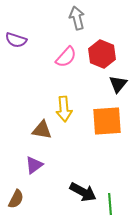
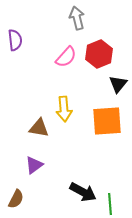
purple semicircle: moved 1 px left; rotated 115 degrees counterclockwise
red hexagon: moved 3 px left; rotated 16 degrees clockwise
brown triangle: moved 3 px left, 2 px up
